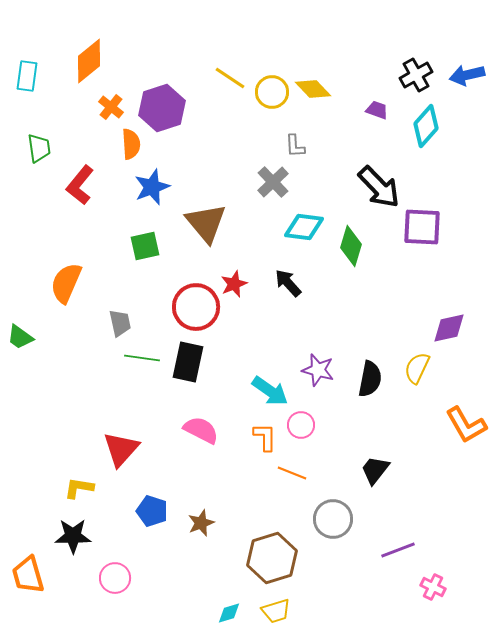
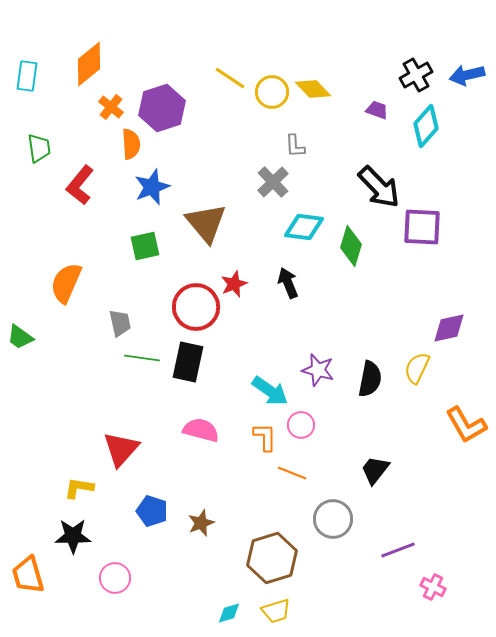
orange diamond at (89, 61): moved 3 px down
black arrow at (288, 283): rotated 20 degrees clockwise
pink semicircle at (201, 430): rotated 12 degrees counterclockwise
